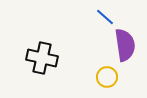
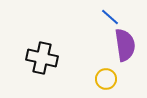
blue line: moved 5 px right
yellow circle: moved 1 px left, 2 px down
